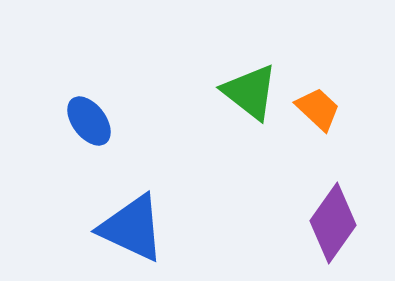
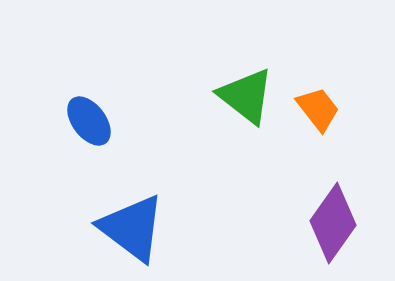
green triangle: moved 4 px left, 4 px down
orange trapezoid: rotated 9 degrees clockwise
blue triangle: rotated 12 degrees clockwise
